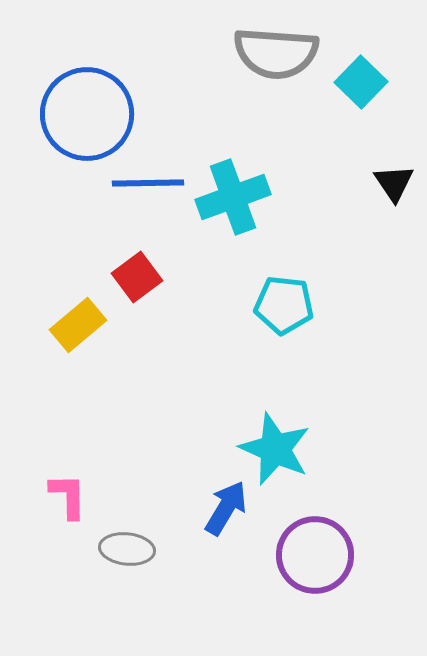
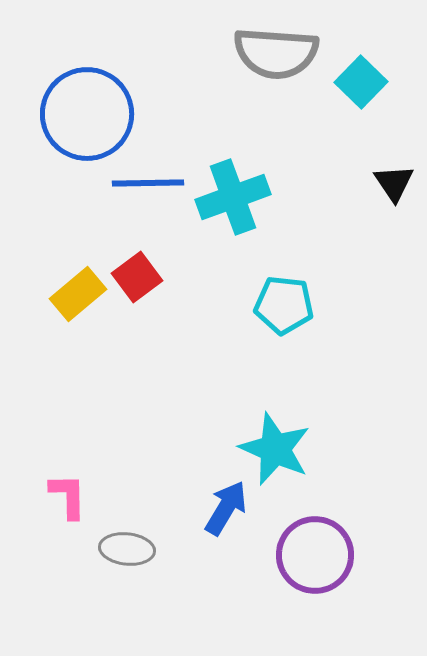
yellow rectangle: moved 31 px up
